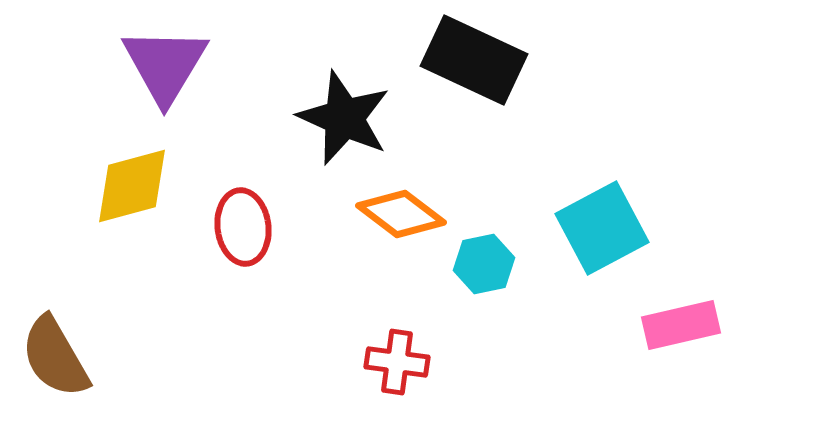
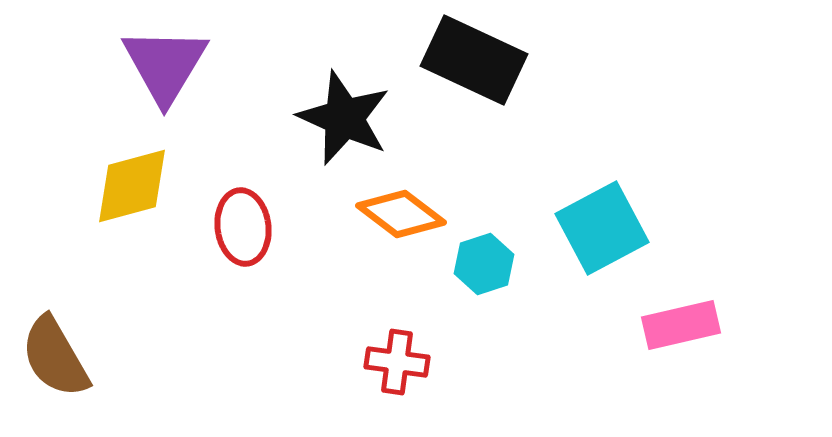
cyan hexagon: rotated 6 degrees counterclockwise
